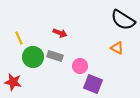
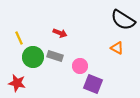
red star: moved 4 px right, 1 px down
